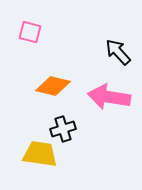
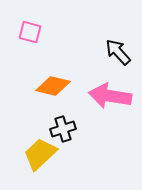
pink arrow: moved 1 px right, 1 px up
yellow trapezoid: rotated 51 degrees counterclockwise
